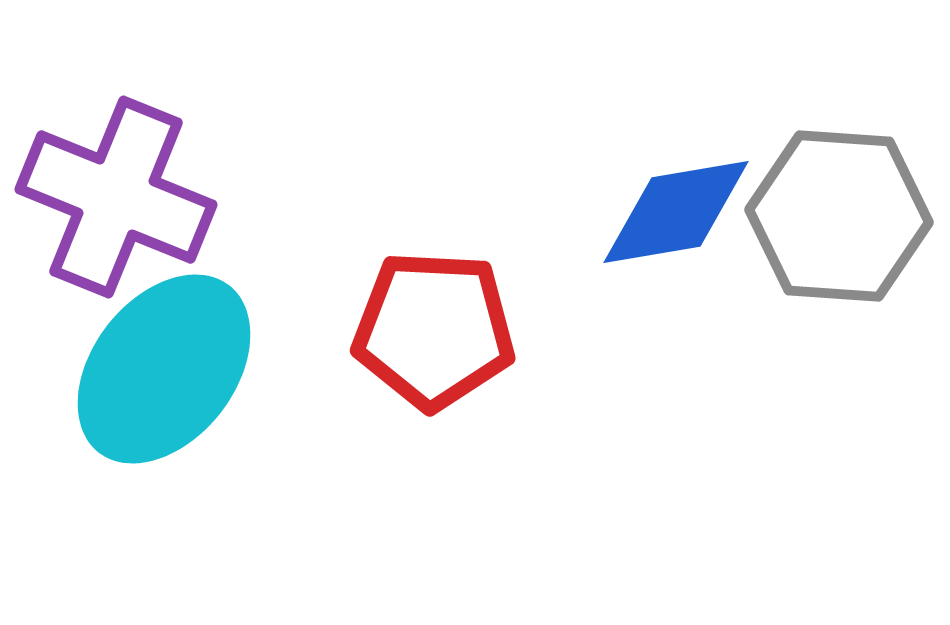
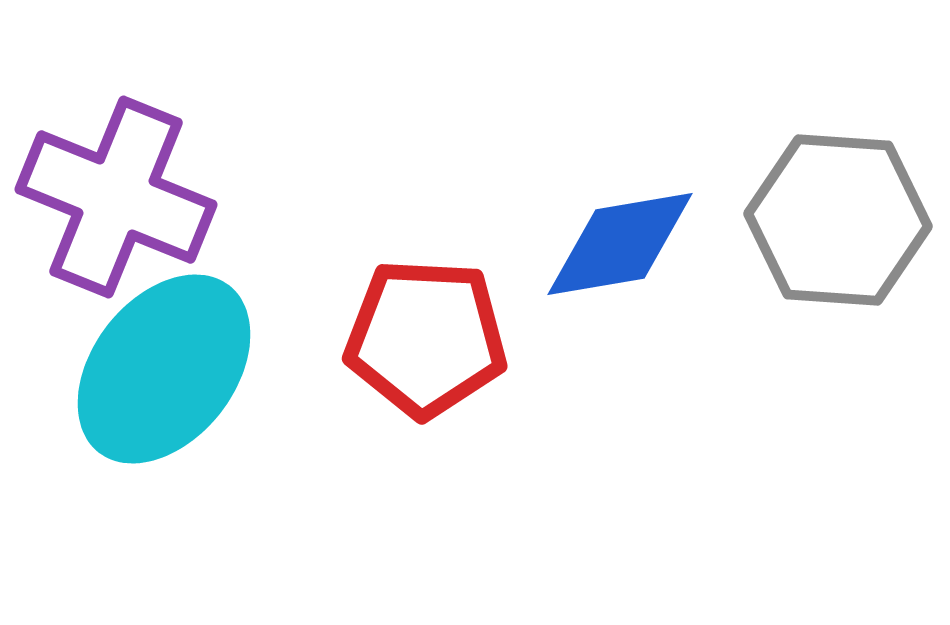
blue diamond: moved 56 px left, 32 px down
gray hexagon: moved 1 px left, 4 px down
red pentagon: moved 8 px left, 8 px down
